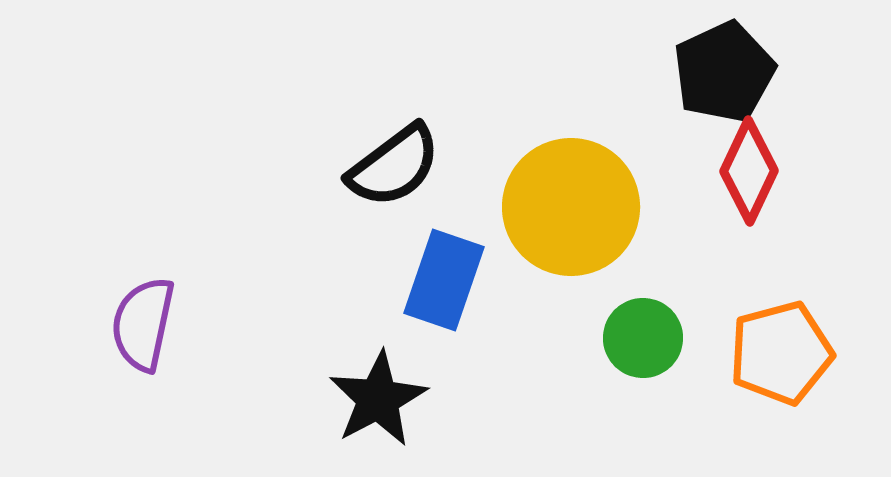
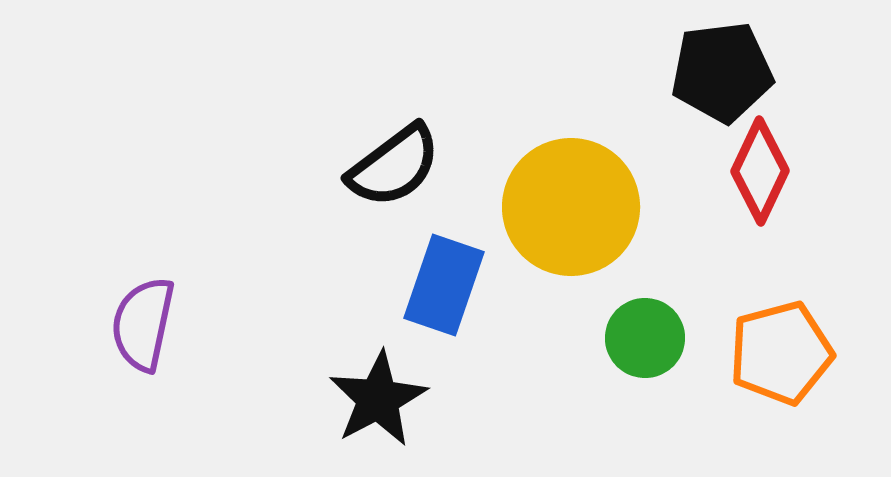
black pentagon: moved 2 px left; rotated 18 degrees clockwise
red diamond: moved 11 px right
blue rectangle: moved 5 px down
green circle: moved 2 px right
